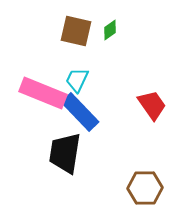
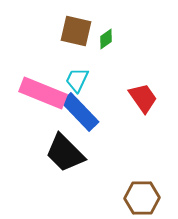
green diamond: moved 4 px left, 9 px down
red trapezoid: moved 9 px left, 7 px up
black trapezoid: rotated 54 degrees counterclockwise
brown hexagon: moved 3 px left, 10 px down
